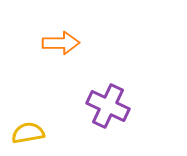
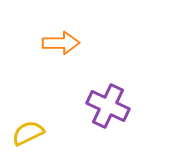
yellow semicircle: rotated 16 degrees counterclockwise
